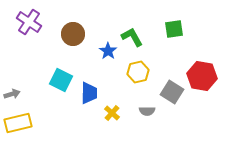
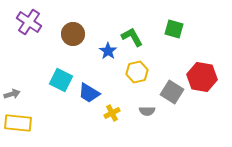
green square: rotated 24 degrees clockwise
yellow hexagon: moved 1 px left
red hexagon: moved 1 px down
blue trapezoid: rotated 120 degrees clockwise
yellow cross: rotated 21 degrees clockwise
yellow rectangle: rotated 20 degrees clockwise
